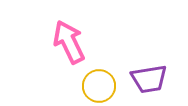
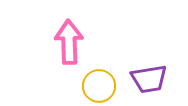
pink arrow: rotated 24 degrees clockwise
